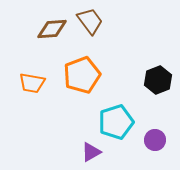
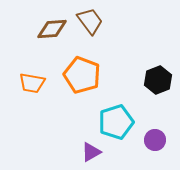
orange pentagon: rotated 30 degrees counterclockwise
